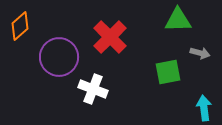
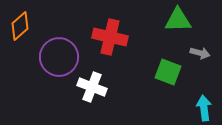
red cross: rotated 32 degrees counterclockwise
green square: rotated 32 degrees clockwise
white cross: moved 1 px left, 2 px up
